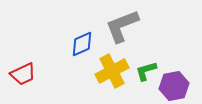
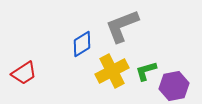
blue diamond: rotated 8 degrees counterclockwise
red trapezoid: moved 1 px right, 1 px up; rotated 8 degrees counterclockwise
